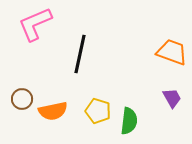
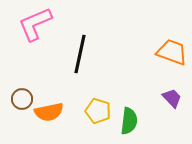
purple trapezoid: rotated 15 degrees counterclockwise
orange semicircle: moved 4 px left, 1 px down
